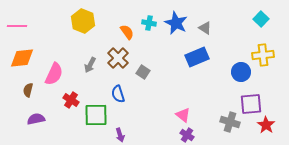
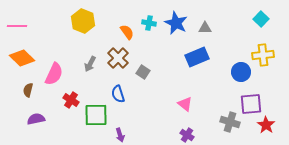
gray triangle: rotated 32 degrees counterclockwise
orange diamond: rotated 50 degrees clockwise
gray arrow: moved 1 px up
pink triangle: moved 2 px right, 11 px up
